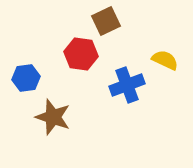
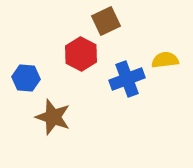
red hexagon: rotated 20 degrees clockwise
yellow semicircle: rotated 32 degrees counterclockwise
blue hexagon: rotated 12 degrees clockwise
blue cross: moved 6 px up
